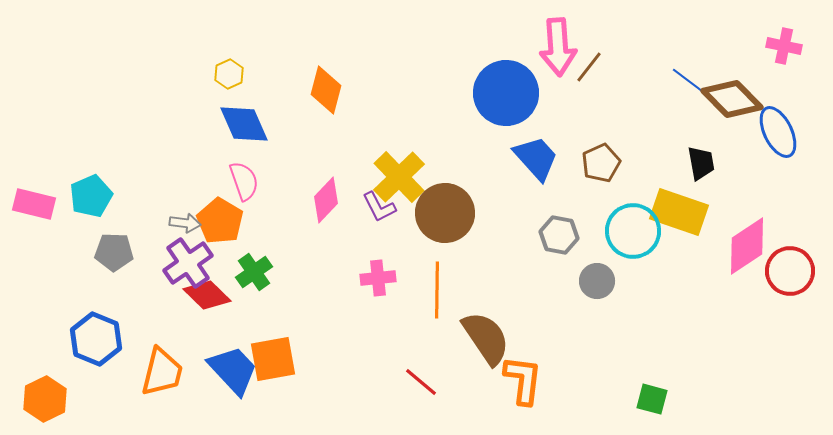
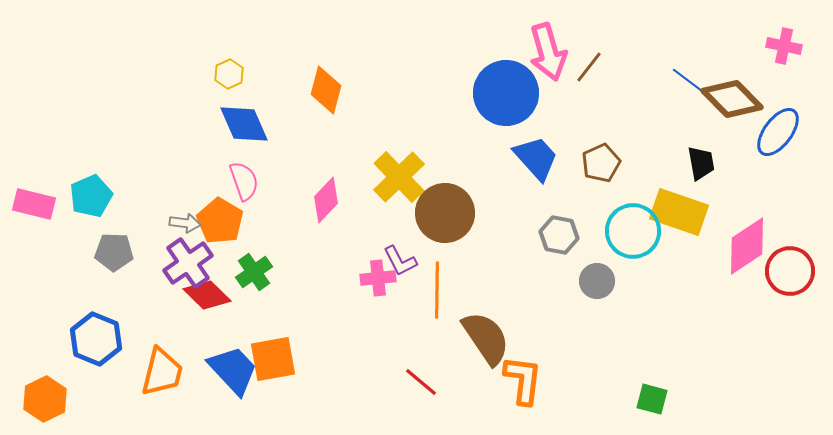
pink arrow at (558, 47): moved 10 px left, 5 px down; rotated 12 degrees counterclockwise
blue ellipse at (778, 132): rotated 63 degrees clockwise
purple L-shape at (379, 207): moved 21 px right, 54 px down
